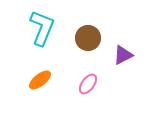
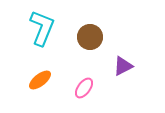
brown circle: moved 2 px right, 1 px up
purple triangle: moved 11 px down
pink ellipse: moved 4 px left, 4 px down
